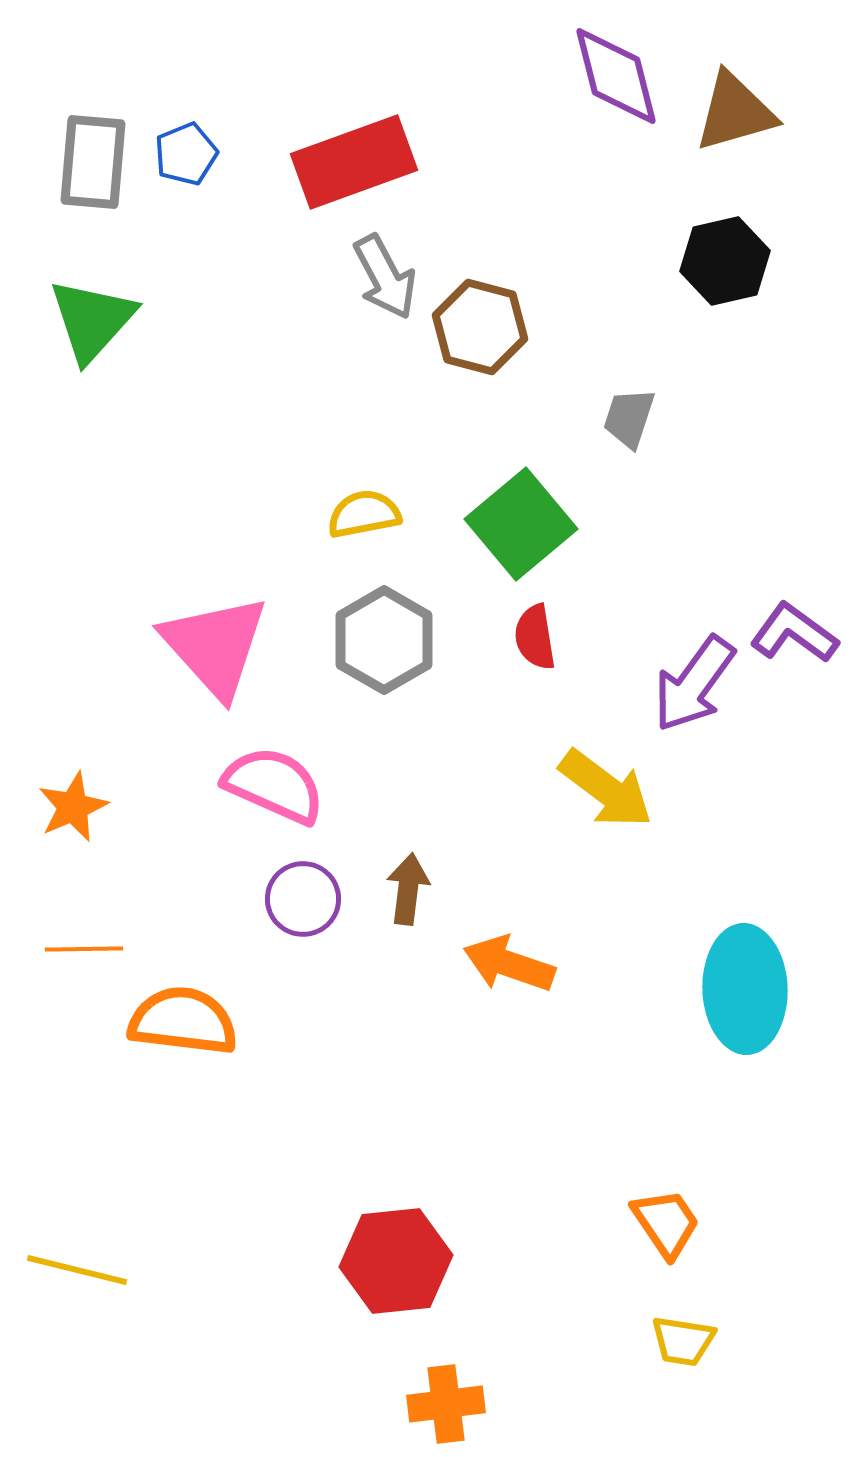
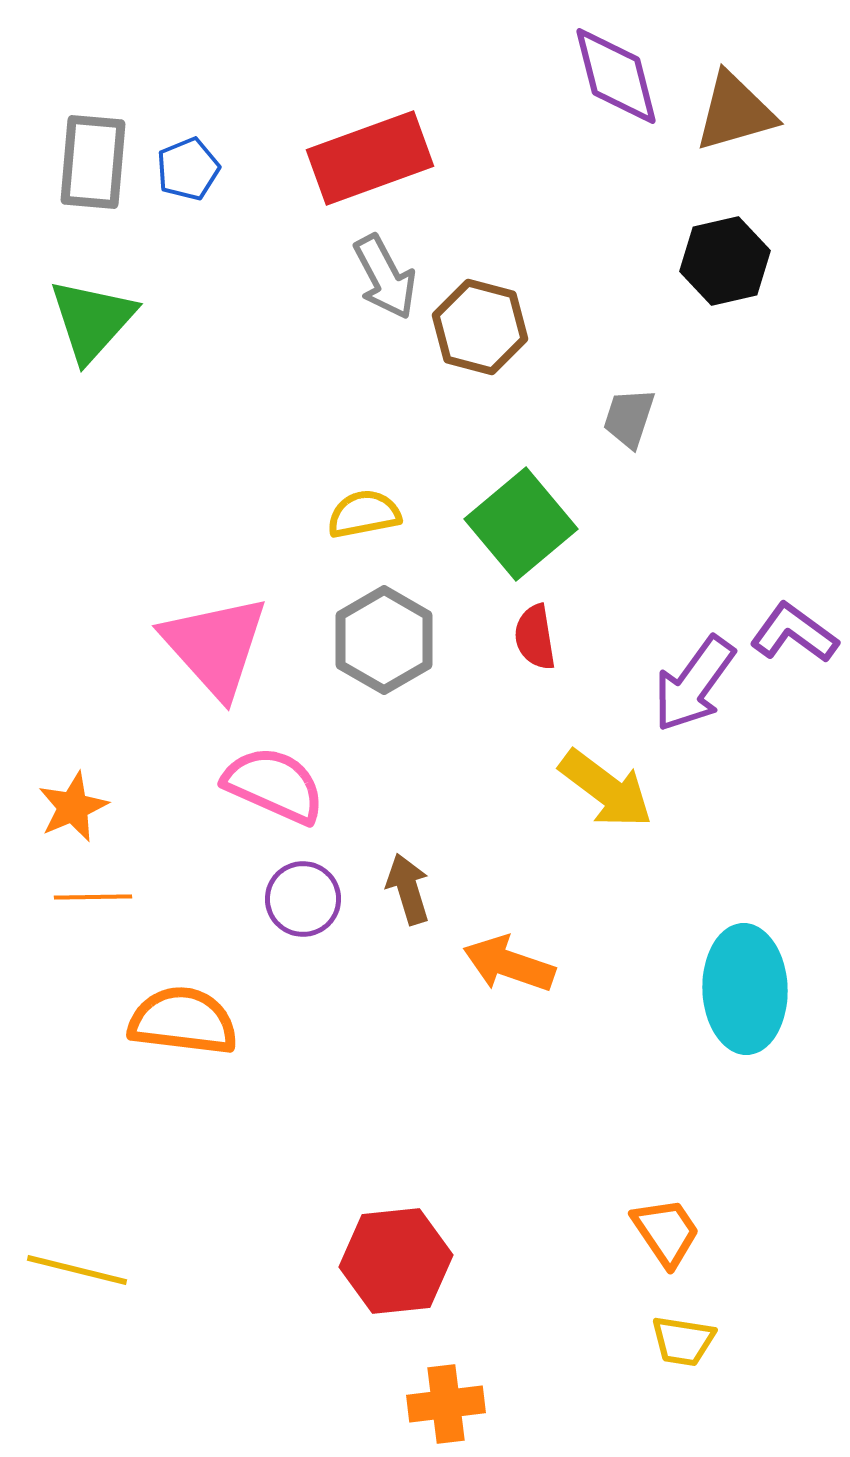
blue pentagon: moved 2 px right, 15 px down
red rectangle: moved 16 px right, 4 px up
brown arrow: rotated 24 degrees counterclockwise
orange line: moved 9 px right, 52 px up
orange trapezoid: moved 9 px down
